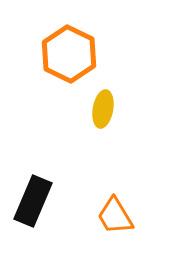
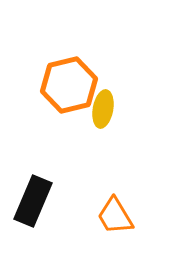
orange hexagon: moved 31 px down; rotated 20 degrees clockwise
